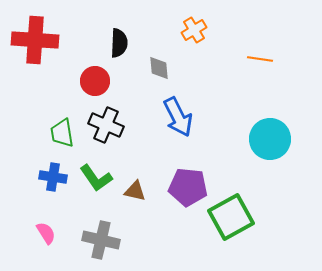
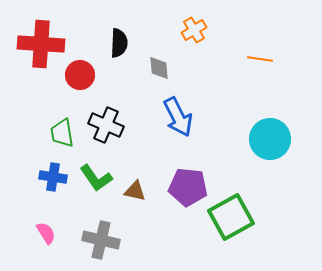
red cross: moved 6 px right, 4 px down
red circle: moved 15 px left, 6 px up
